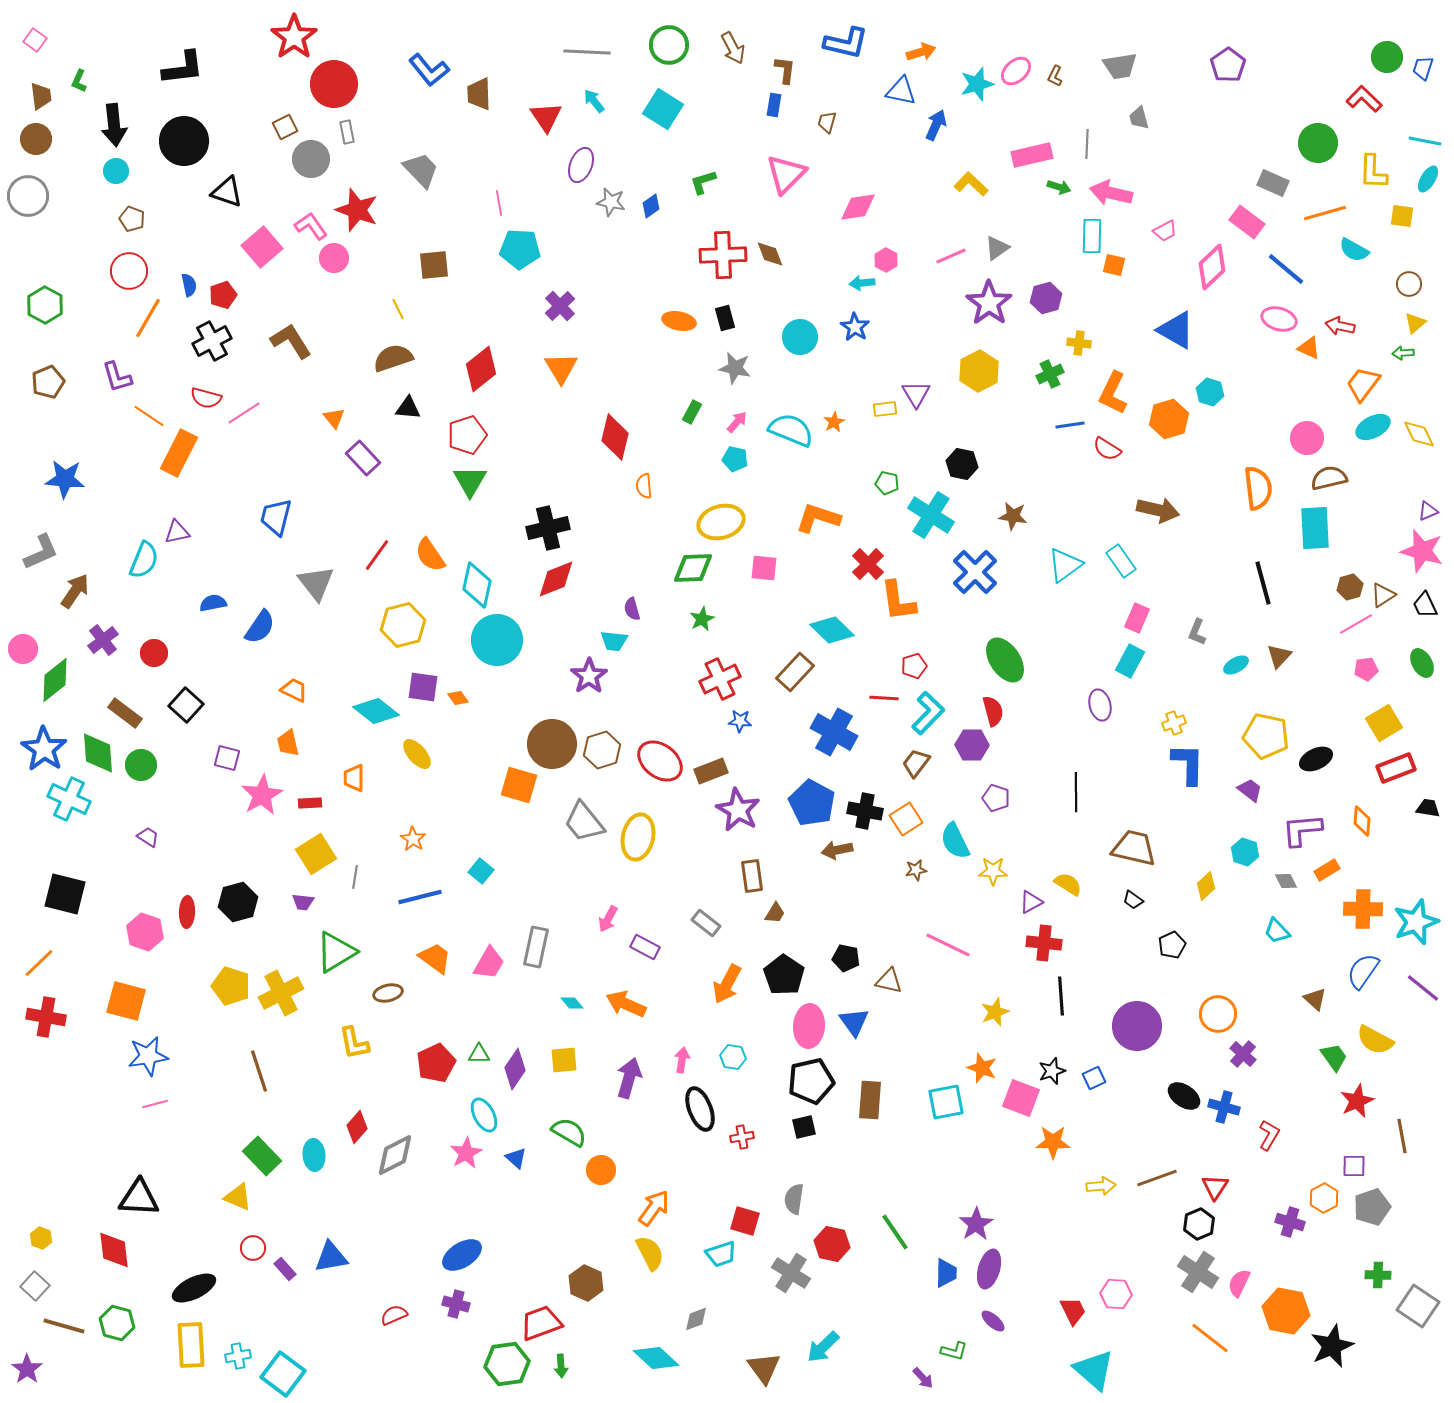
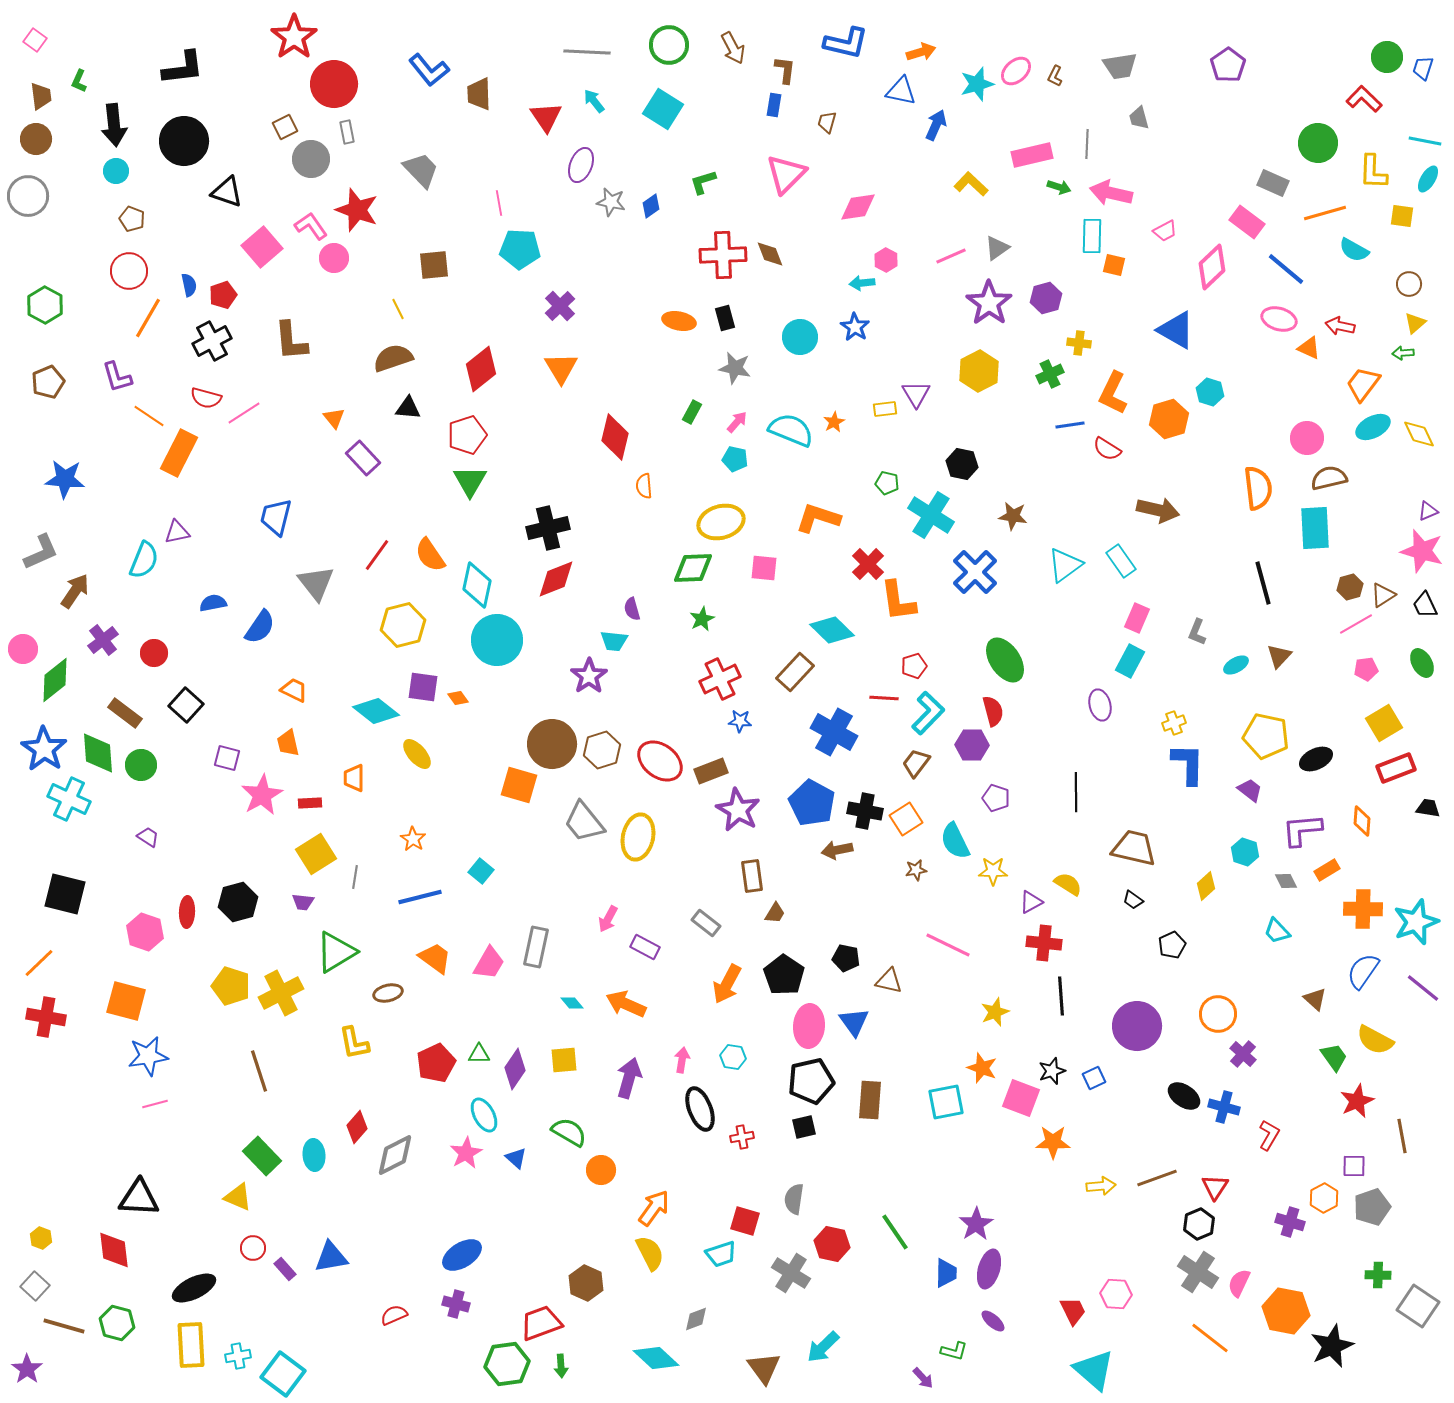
brown L-shape at (291, 341): rotated 153 degrees counterclockwise
